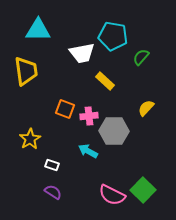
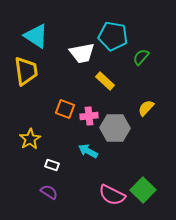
cyan triangle: moved 2 px left, 6 px down; rotated 32 degrees clockwise
gray hexagon: moved 1 px right, 3 px up
purple semicircle: moved 4 px left
